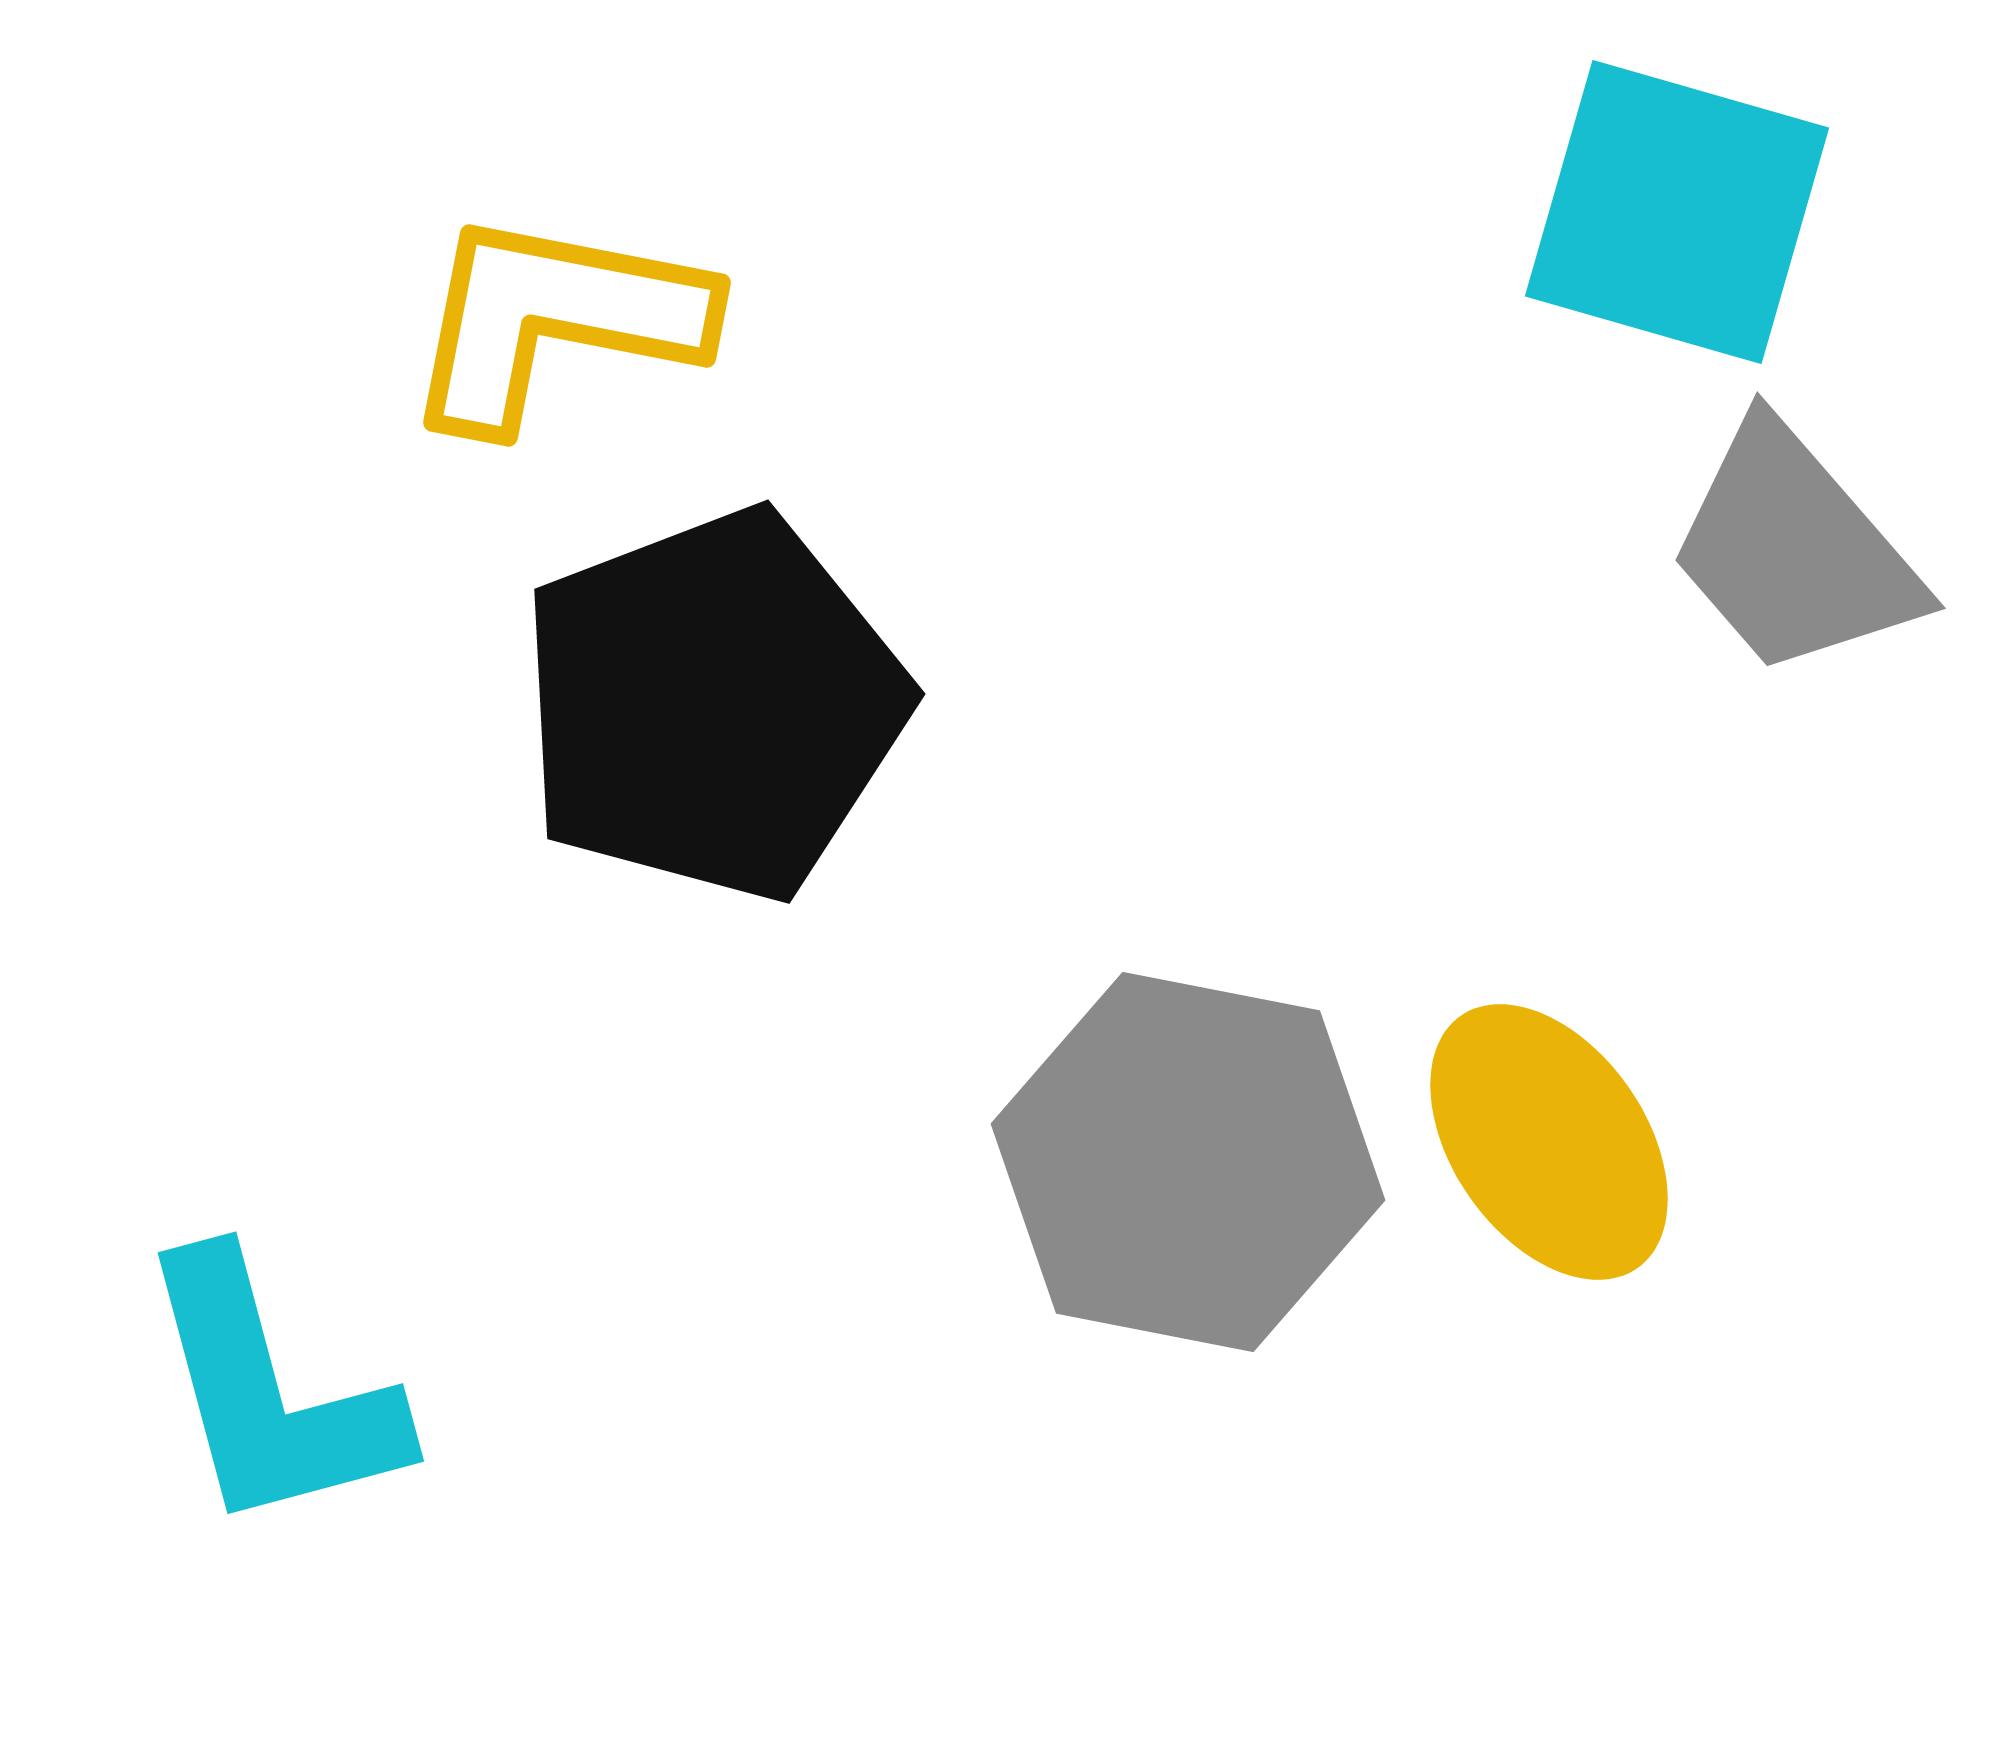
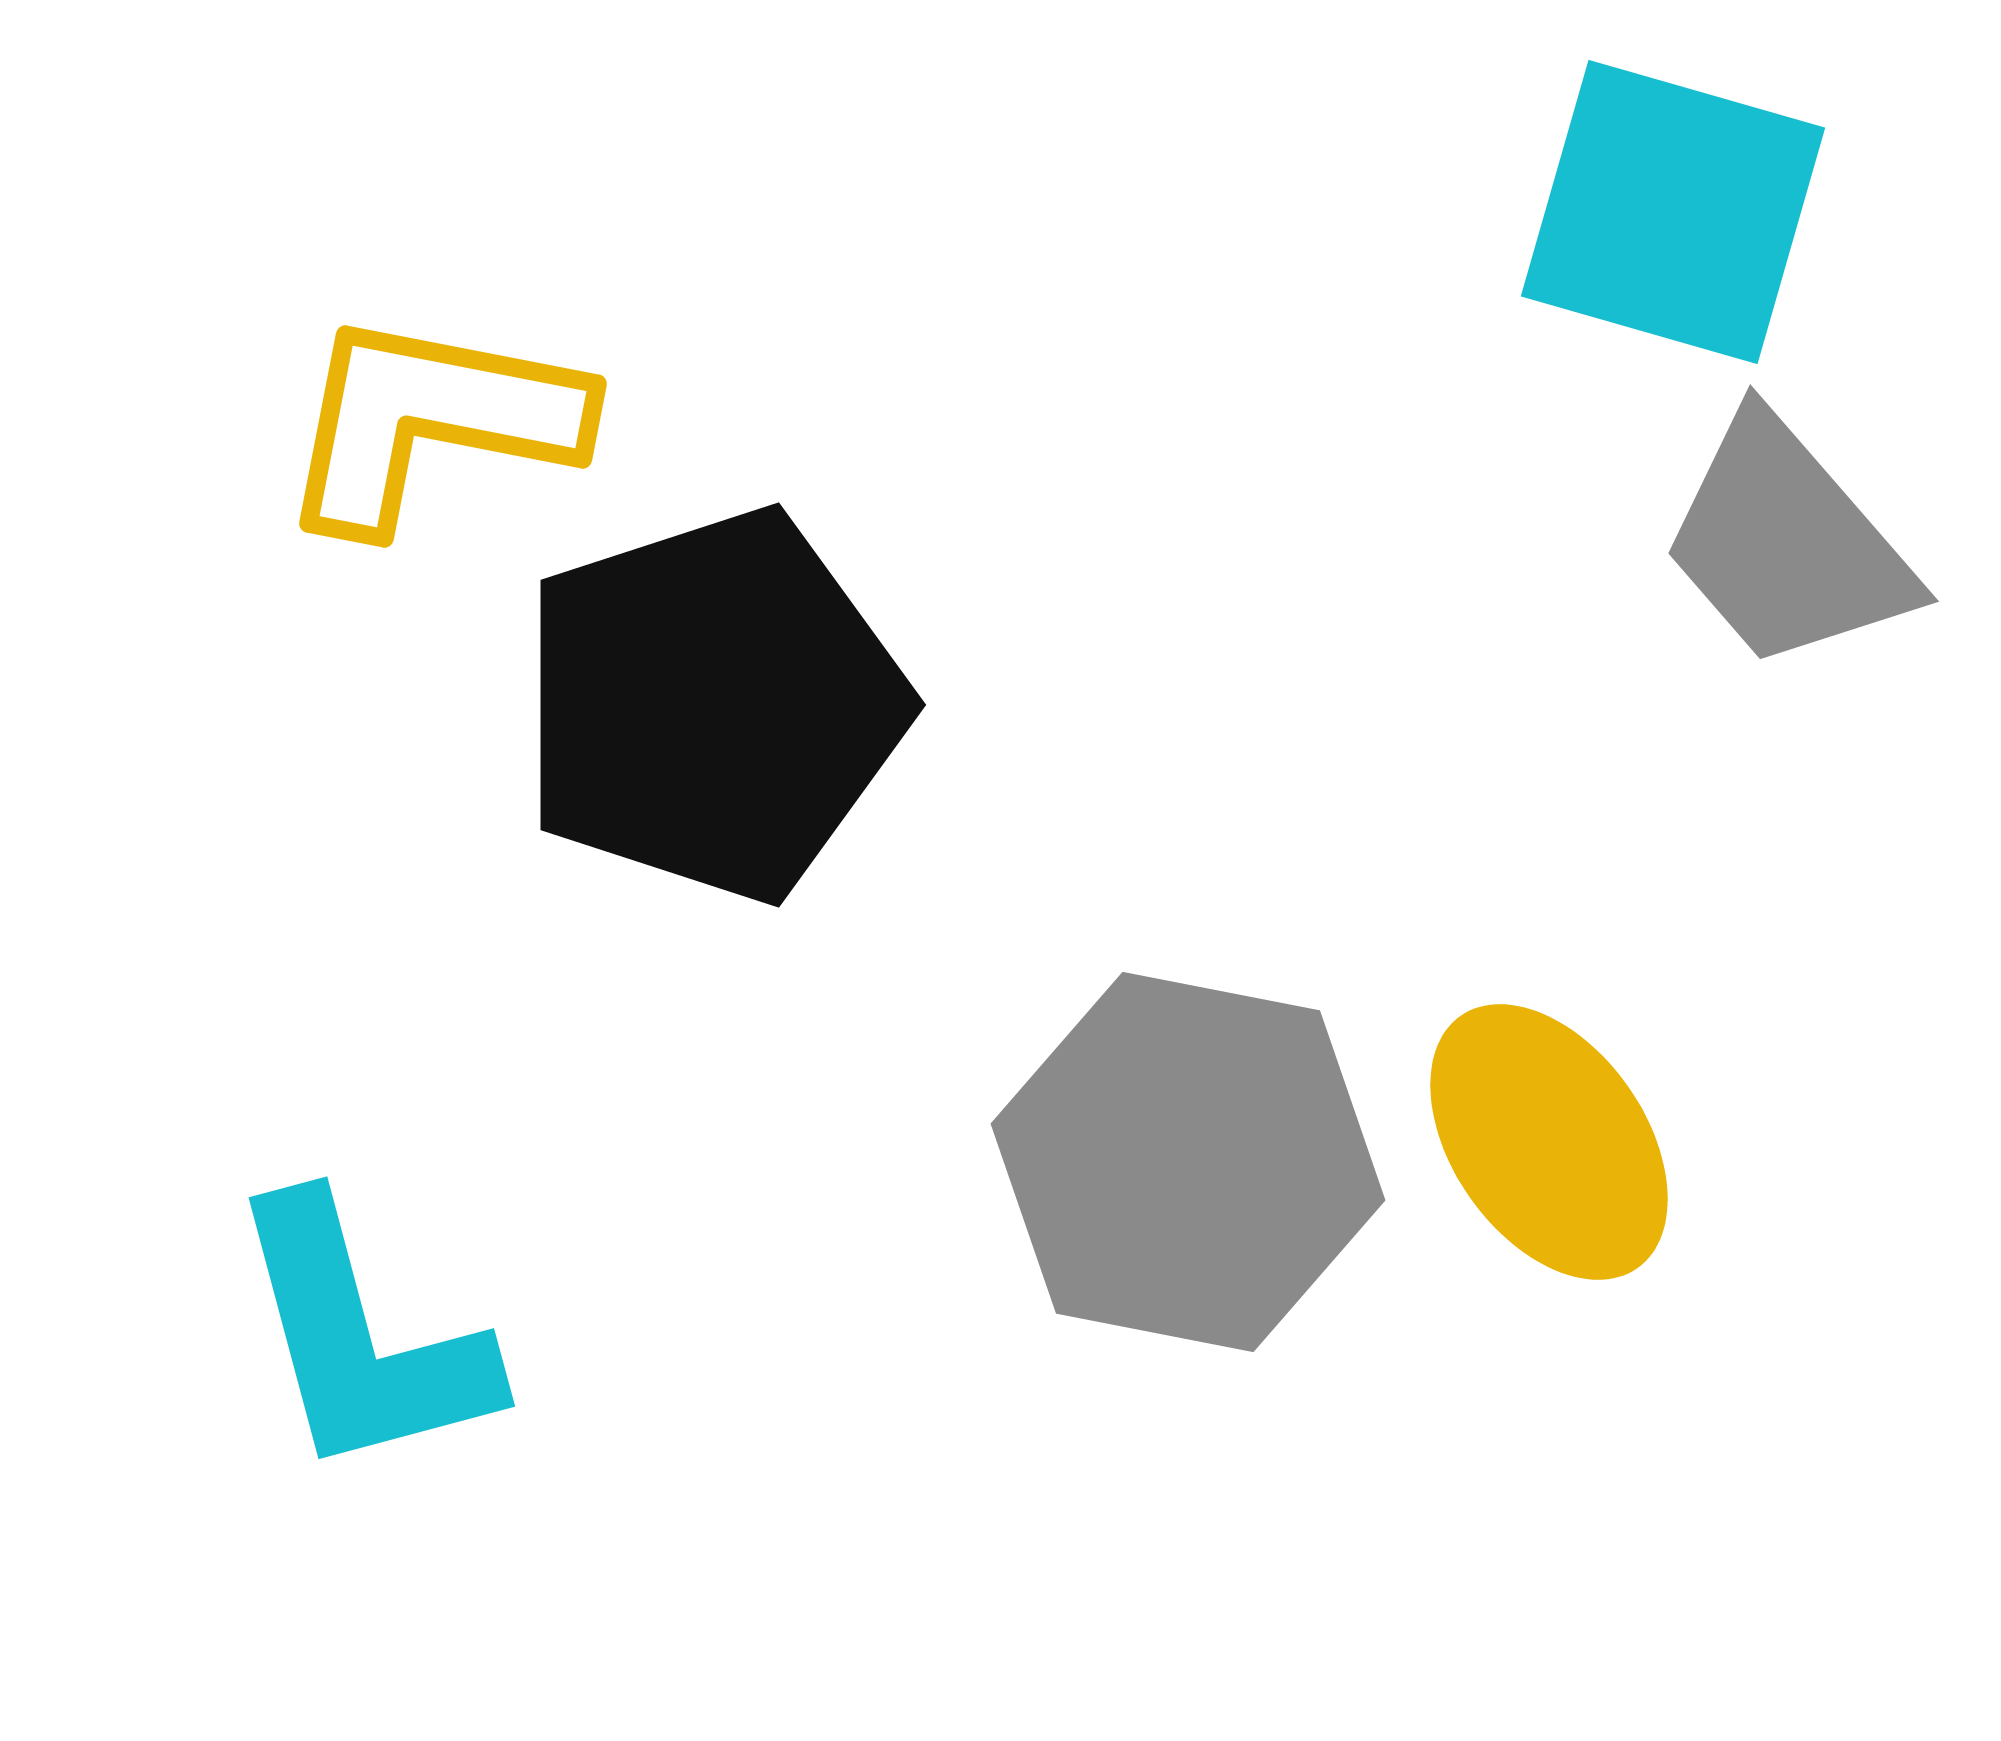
cyan square: moved 4 px left
yellow L-shape: moved 124 px left, 101 px down
gray trapezoid: moved 7 px left, 7 px up
black pentagon: rotated 3 degrees clockwise
cyan L-shape: moved 91 px right, 55 px up
